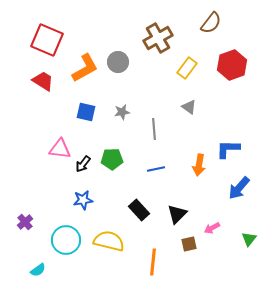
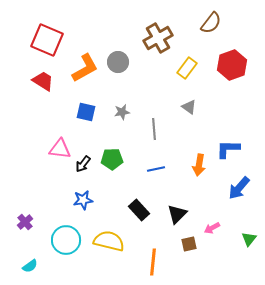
cyan semicircle: moved 8 px left, 4 px up
